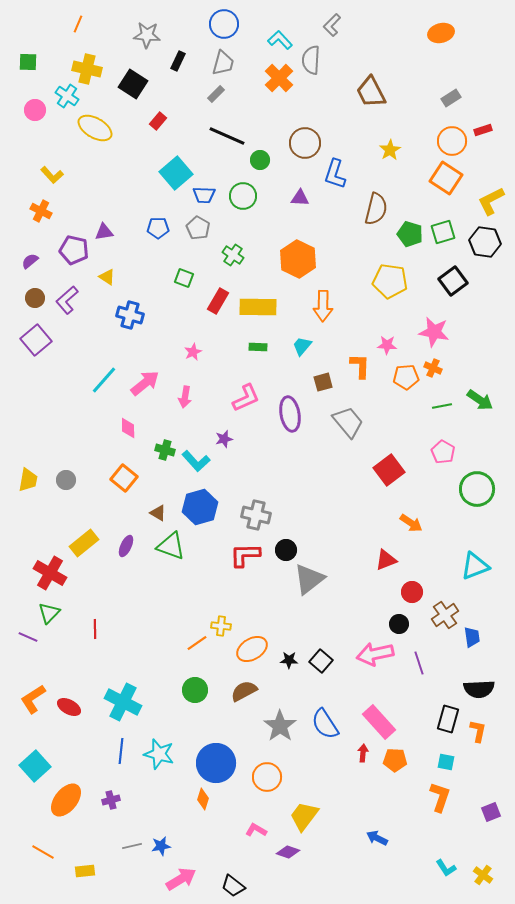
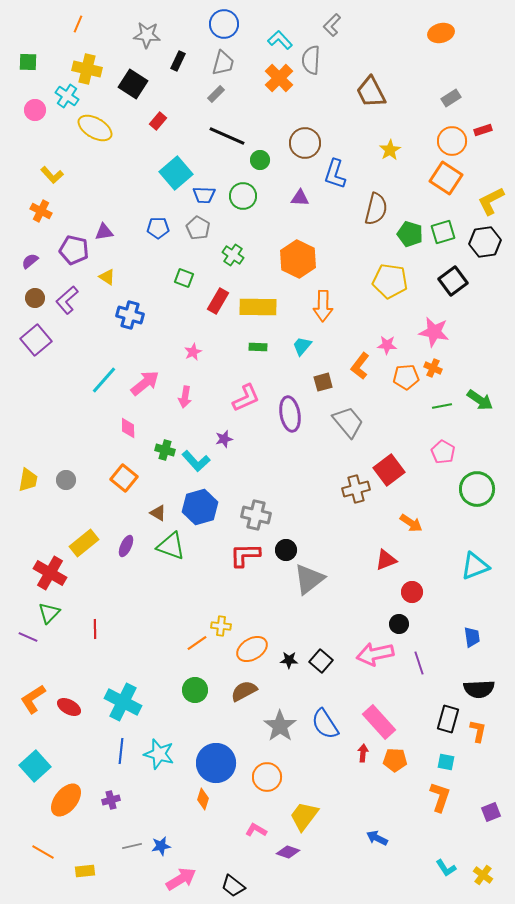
black hexagon at (485, 242): rotated 16 degrees counterclockwise
orange L-shape at (360, 366): rotated 144 degrees counterclockwise
brown cross at (445, 615): moved 89 px left, 126 px up; rotated 20 degrees clockwise
